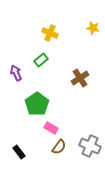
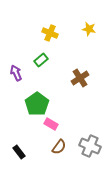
yellow star: moved 4 px left, 1 px down
pink rectangle: moved 4 px up
